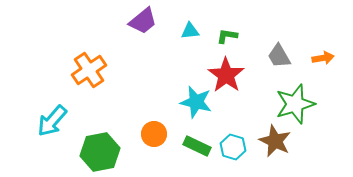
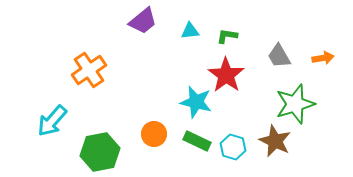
green rectangle: moved 5 px up
